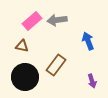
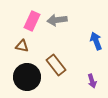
pink rectangle: rotated 24 degrees counterclockwise
blue arrow: moved 8 px right
brown rectangle: rotated 75 degrees counterclockwise
black circle: moved 2 px right
